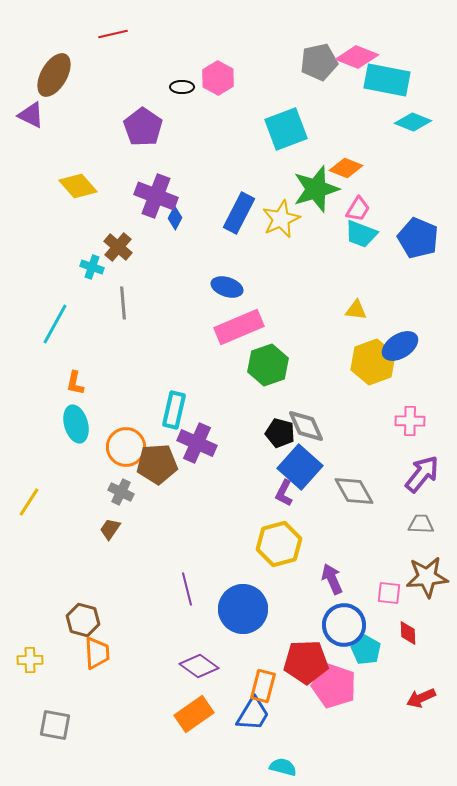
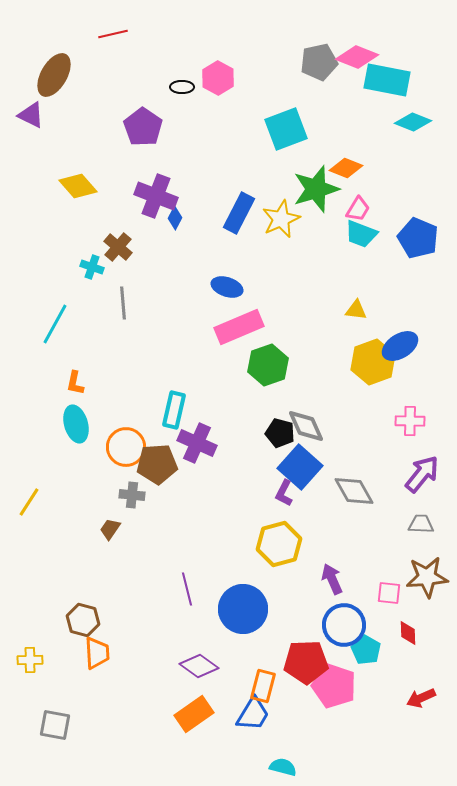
gray cross at (121, 492): moved 11 px right, 3 px down; rotated 20 degrees counterclockwise
